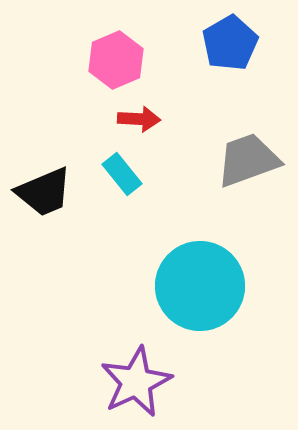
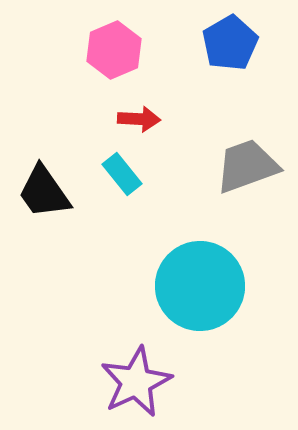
pink hexagon: moved 2 px left, 10 px up
gray trapezoid: moved 1 px left, 6 px down
black trapezoid: rotated 78 degrees clockwise
